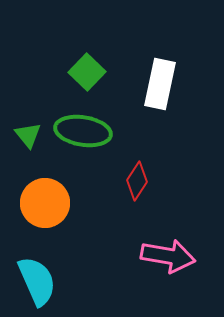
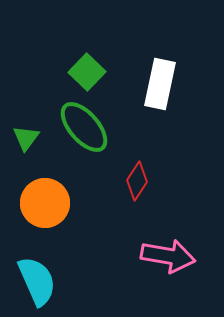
green ellipse: moved 1 px right, 4 px up; rotated 40 degrees clockwise
green triangle: moved 2 px left, 3 px down; rotated 16 degrees clockwise
